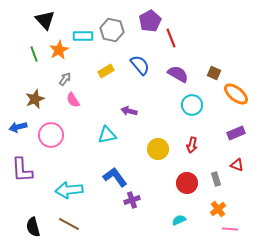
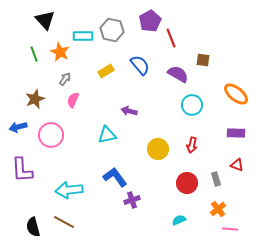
orange star: moved 1 px right, 2 px down; rotated 18 degrees counterclockwise
brown square: moved 11 px left, 13 px up; rotated 16 degrees counterclockwise
pink semicircle: rotated 56 degrees clockwise
purple rectangle: rotated 24 degrees clockwise
brown line: moved 5 px left, 2 px up
